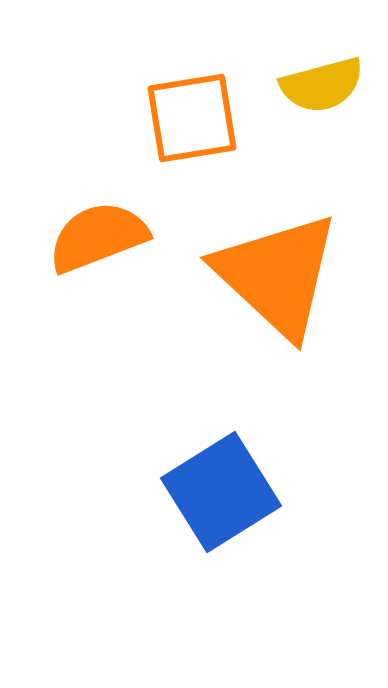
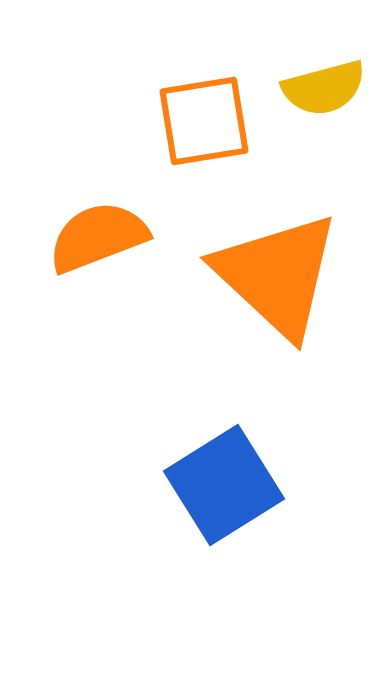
yellow semicircle: moved 2 px right, 3 px down
orange square: moved 12 px right, 3 px down
blue square: moved 3 px right, 7 px up
